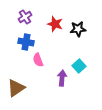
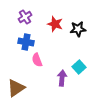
pink semicircle: moved 1 px left
cyan square: moved 1 px down
